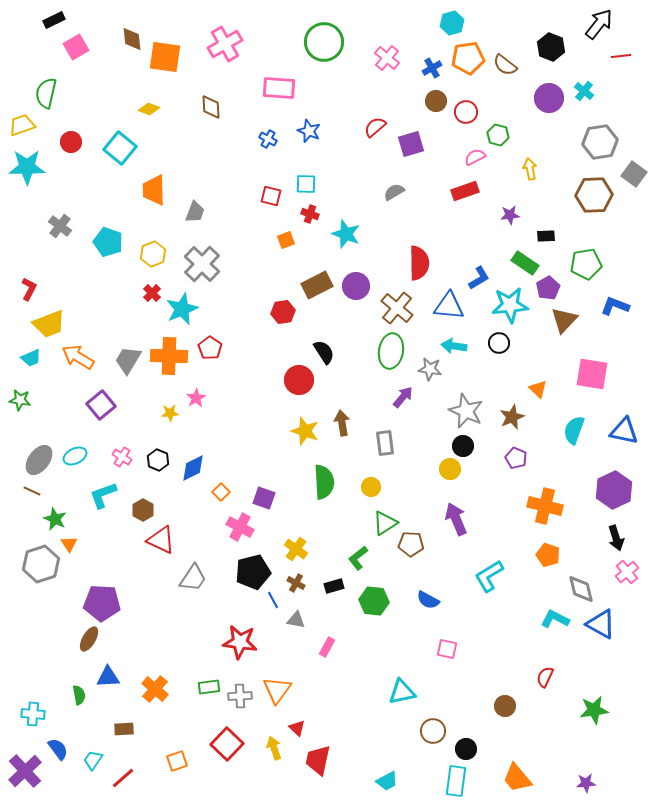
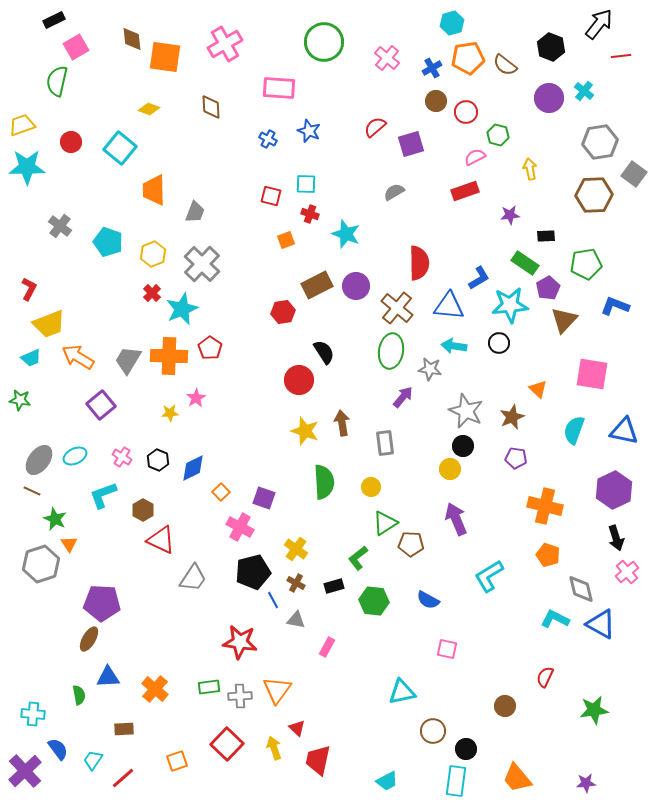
green semicircle at (46, 93): moved 11 px right, 12 px up
purple pentagon at (516, 458): rotated 15 degrees counterclockwise
